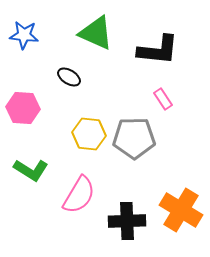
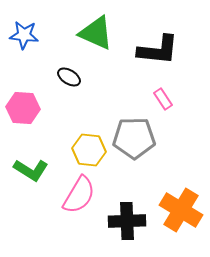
yellow hexagon: moved 16 px down
